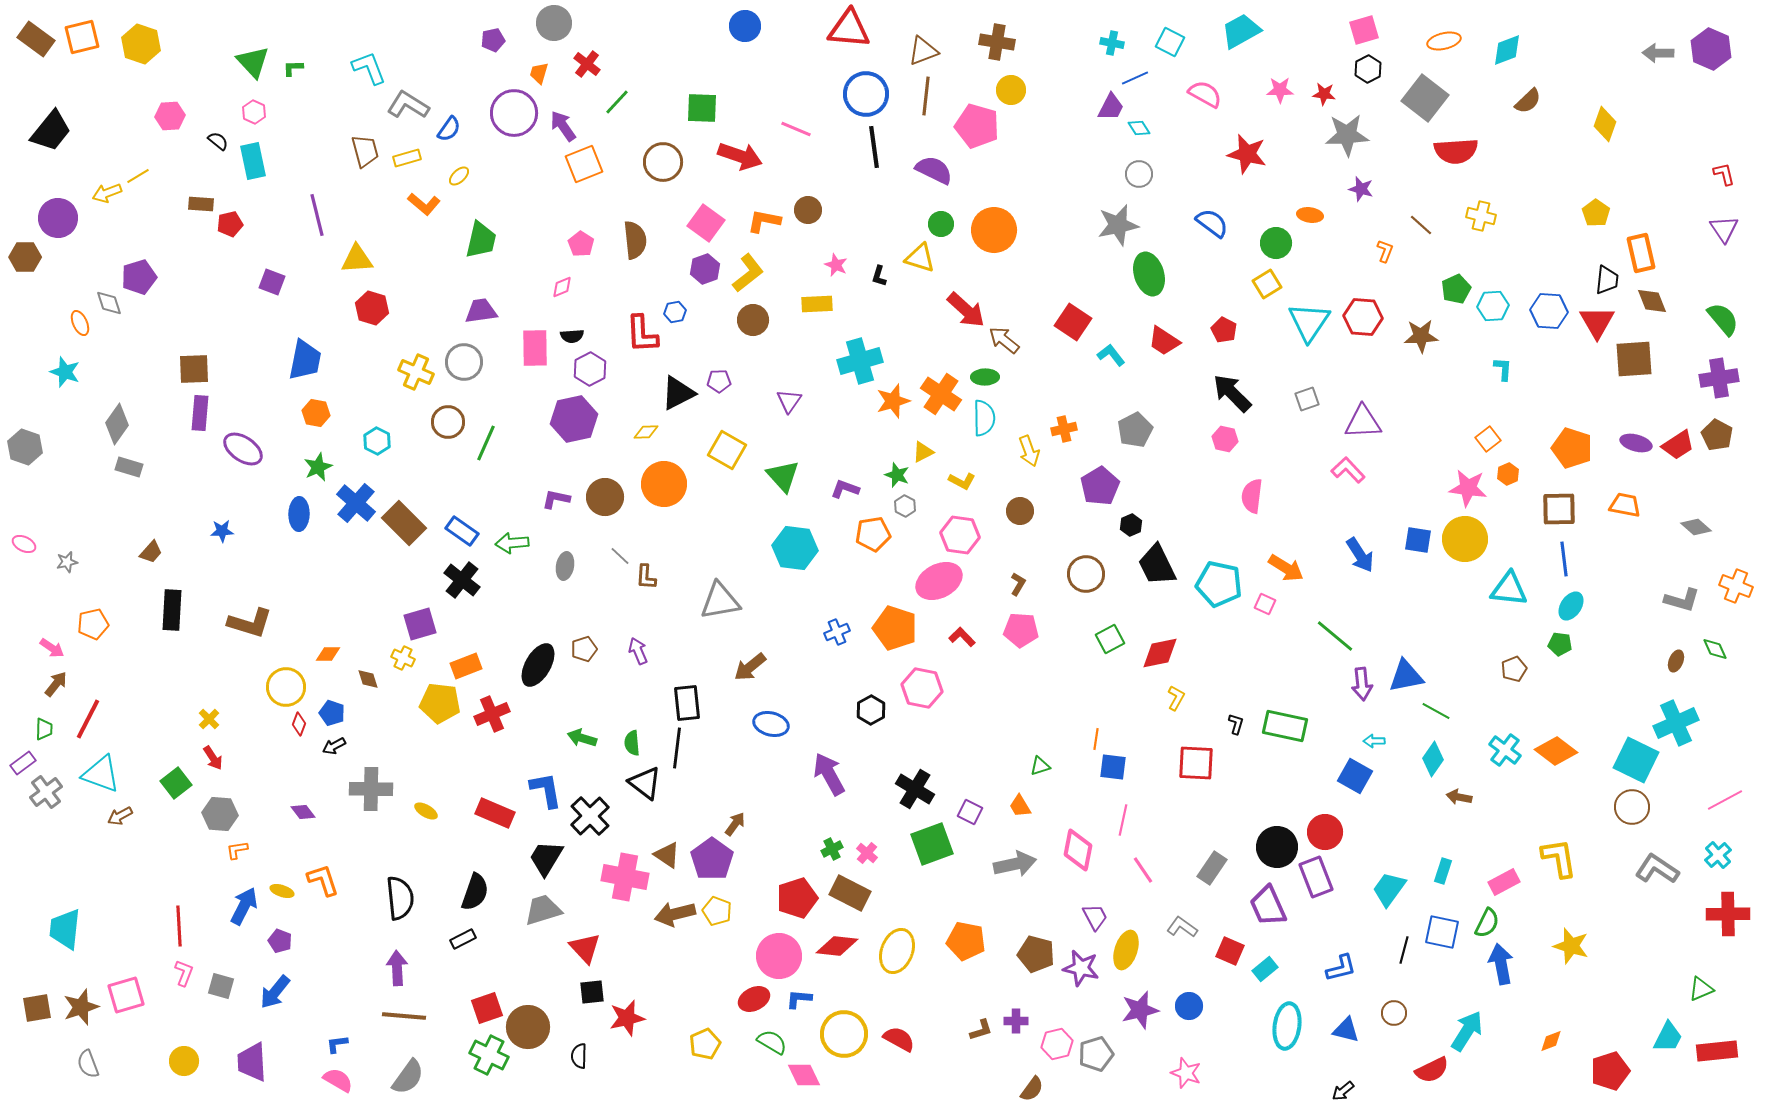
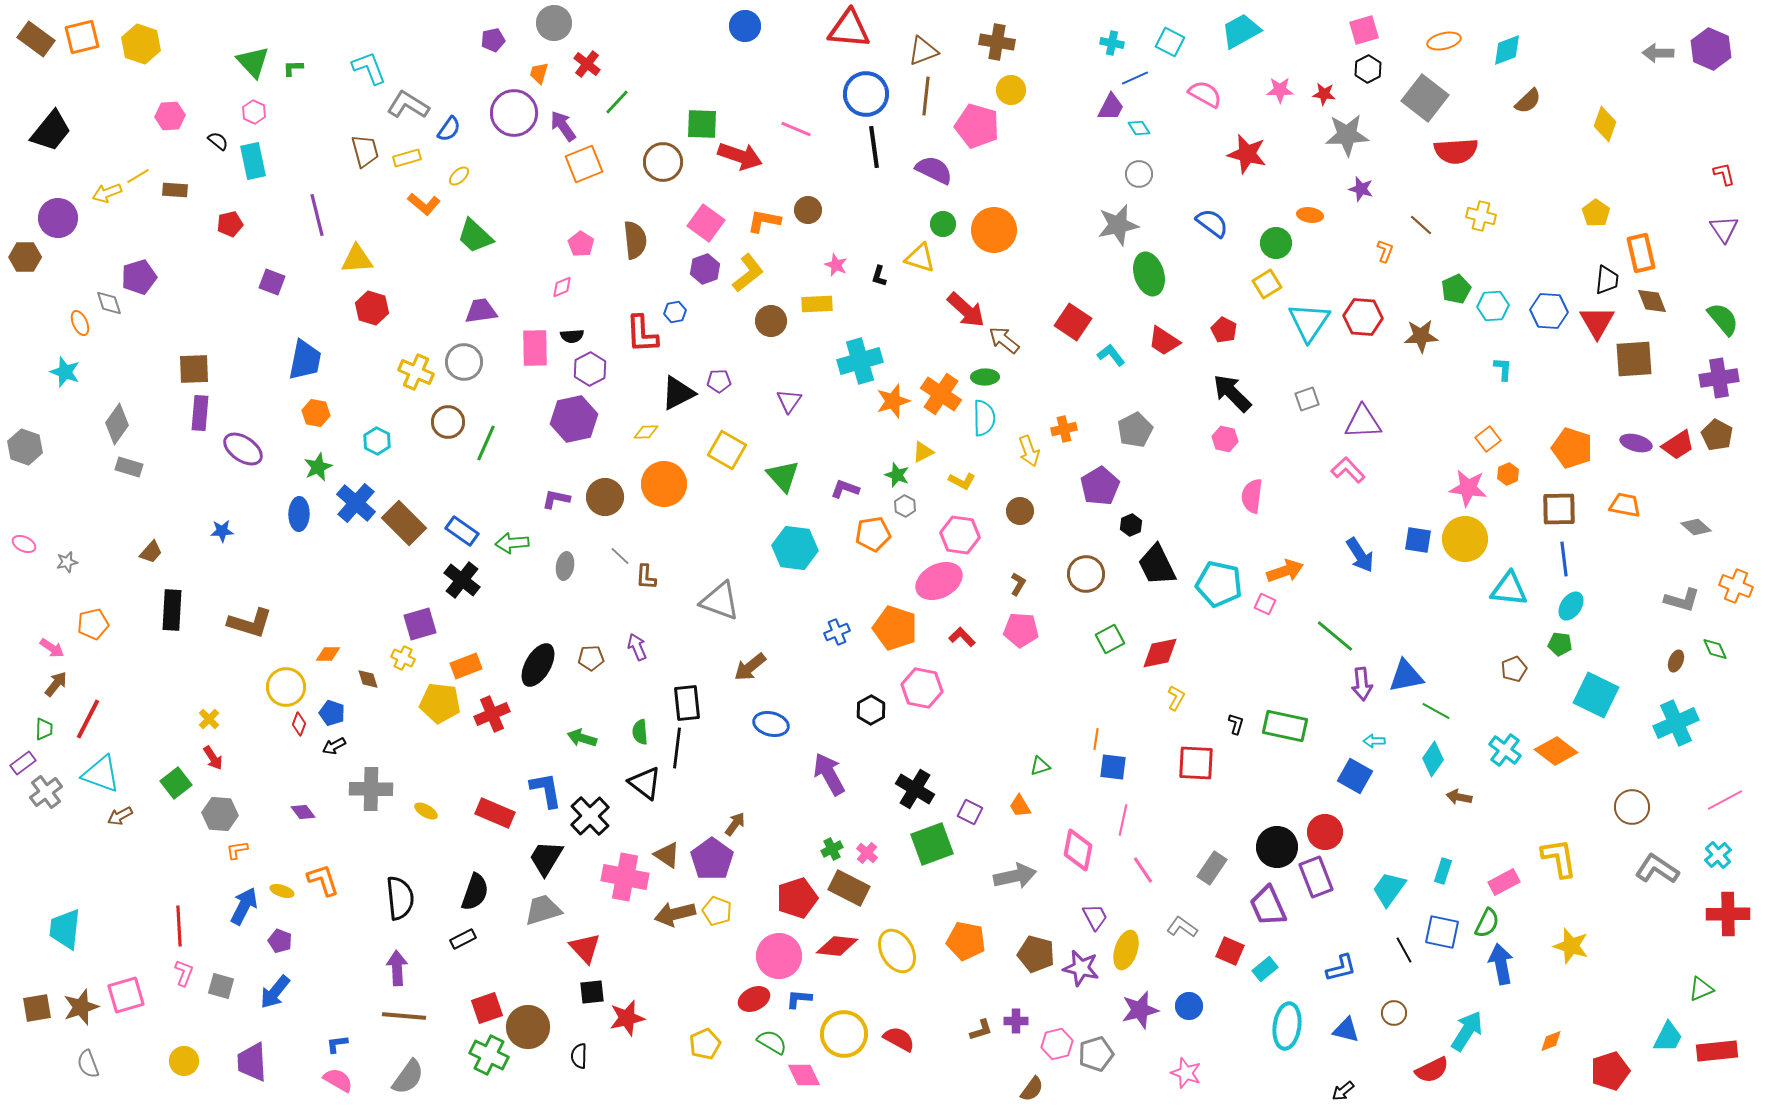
green square at (702, 108): moved 16 px down
brown rectangle at (201, 204): moved 26 px left, 14 px up
green circle at (941, 224): moved 2 px right
green trapezoid at (481, 240): moved 6 px left, 4 px up; rotated 120 degrees clockwise
brown circle at (753, 320): moved 18 px right, 1 px down
orange arrow at (1286, 568): moved 1 px left, 3 px down; rotated 51 degrees counterclockwise
gray triangle at (720, 601): rotated 30 degrees clockwise
brown pentagon at (584, 649): moved 7 px right, 9 px down; rotated 15 degrees clockwise
purple arrow at (638, 651): moved 1 px left, 4 px up
green semicircle at (632, 743): moved 8 px right, 11 px up
cyan square at (1636, 760): moved 40 px left, 65 px up
gray arrow at (1015, 864): moved 12 px down
brown rectangle at (850, 893): moved 1 px left, 5 px up
black line at (1404, 950): rotated 44 degrees counterclockwise
yellow ellipse at (897, 951): rotated 51 degrees counterclockwise
